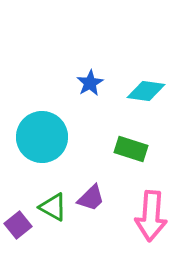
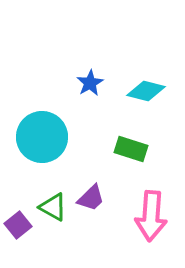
cyan diamond: rotated 6 degrees clockwise
